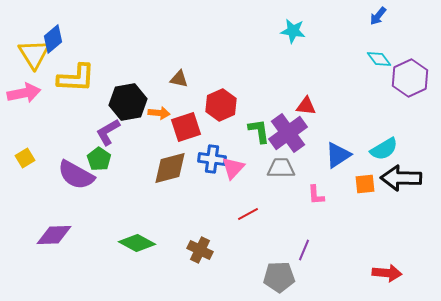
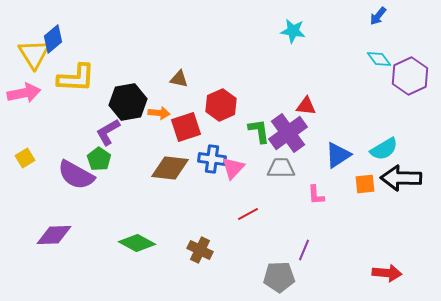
purple hexagon: moved 2 px up
brown diamond: rotated 21 degrees clockwise
